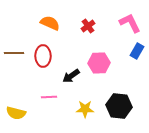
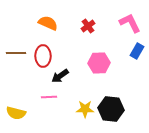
orange semicircle: moved 2 px left
brown line: moved 2 px right
black arrow: moved 11 px left
black hexagon: moved 8 px left, 3 px down
